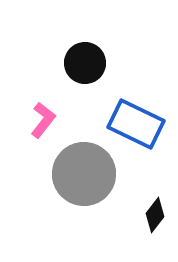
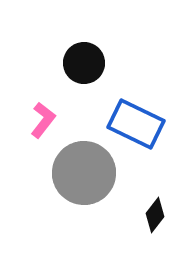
black circle: moved 1 px left
gray circle: moved 1 px up
